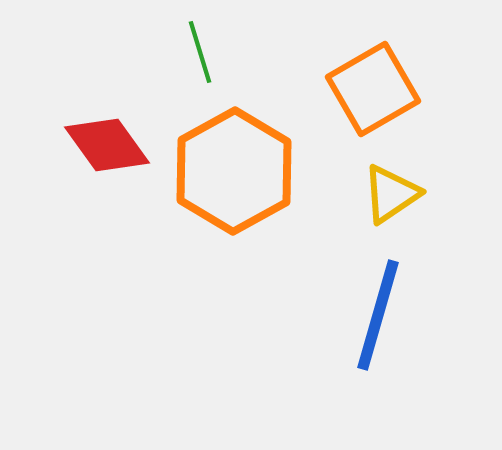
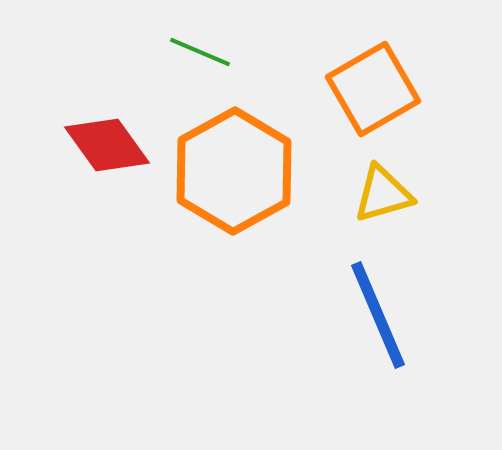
green line: rotated 50 degrees counterclockwise
yellow triangle: moved 8 px left; rotated 18 degrees clockwise
blue line: rotated 39 degrees counterclockwise
